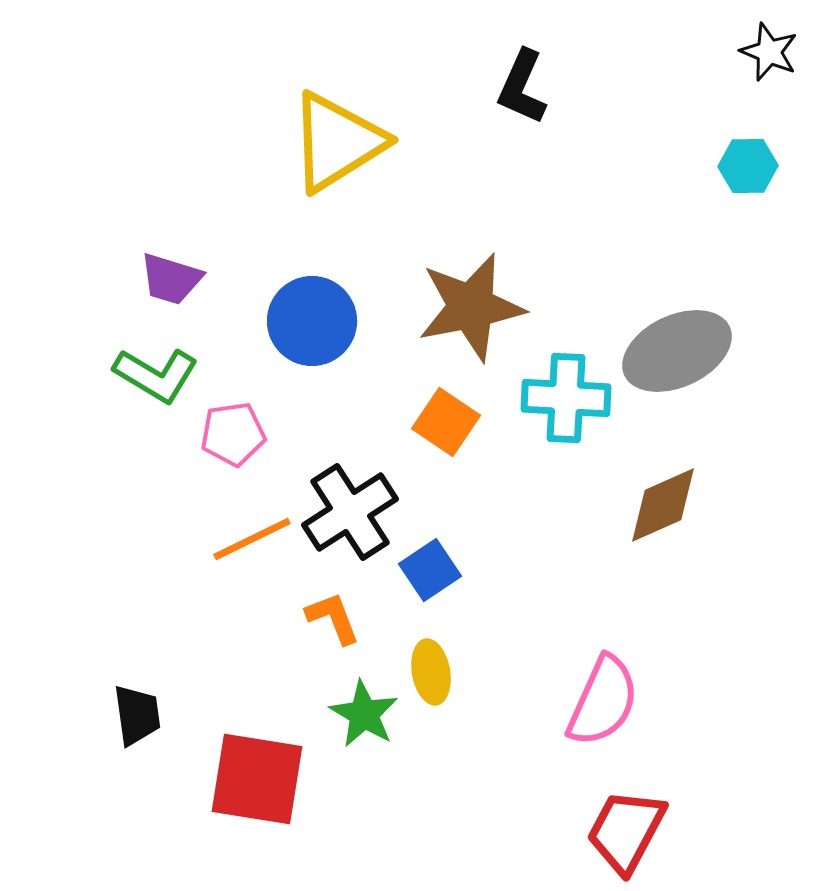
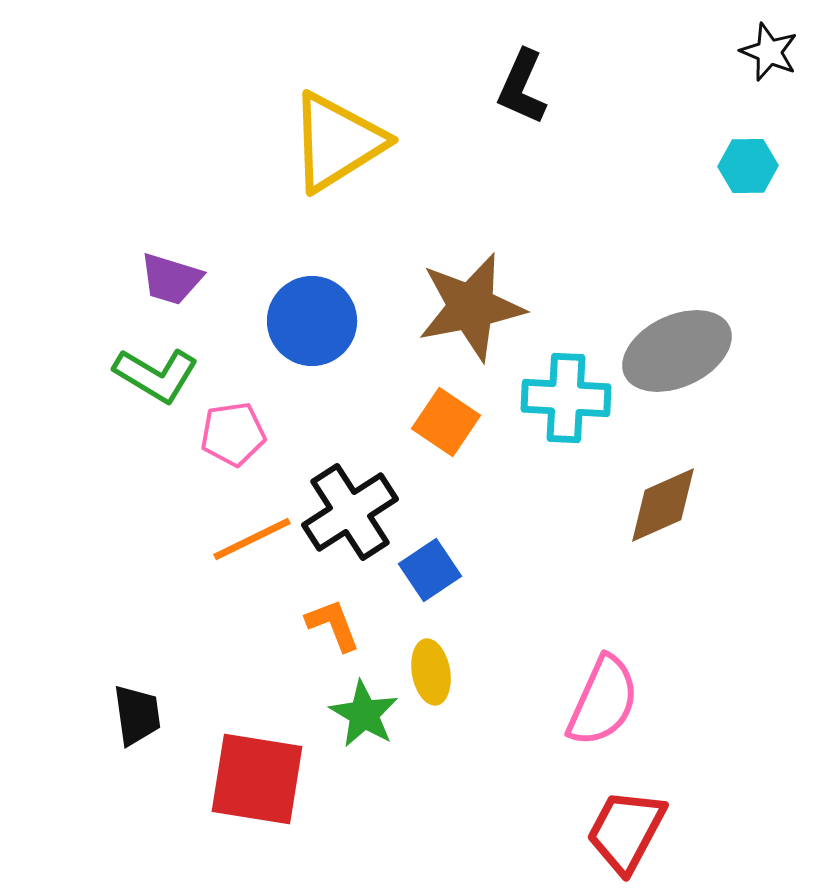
orange L-shape: moved 7 px down
